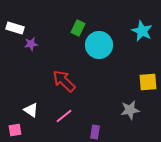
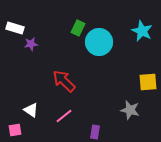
cyan circle: moved 3 px up
gray star: rotated 24 degrees clockwise
